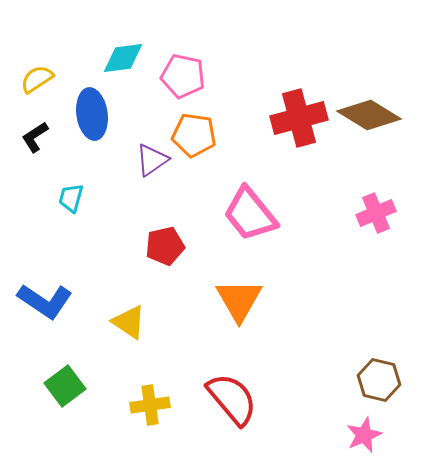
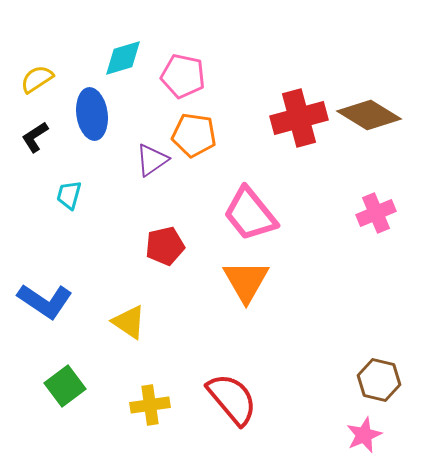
cyan diamond: rotated 9 degrees counterclockwise
cyan trapezoid: moved 2 px left, 3 px up
orange triangle: moved 7 px right, 19 px up
